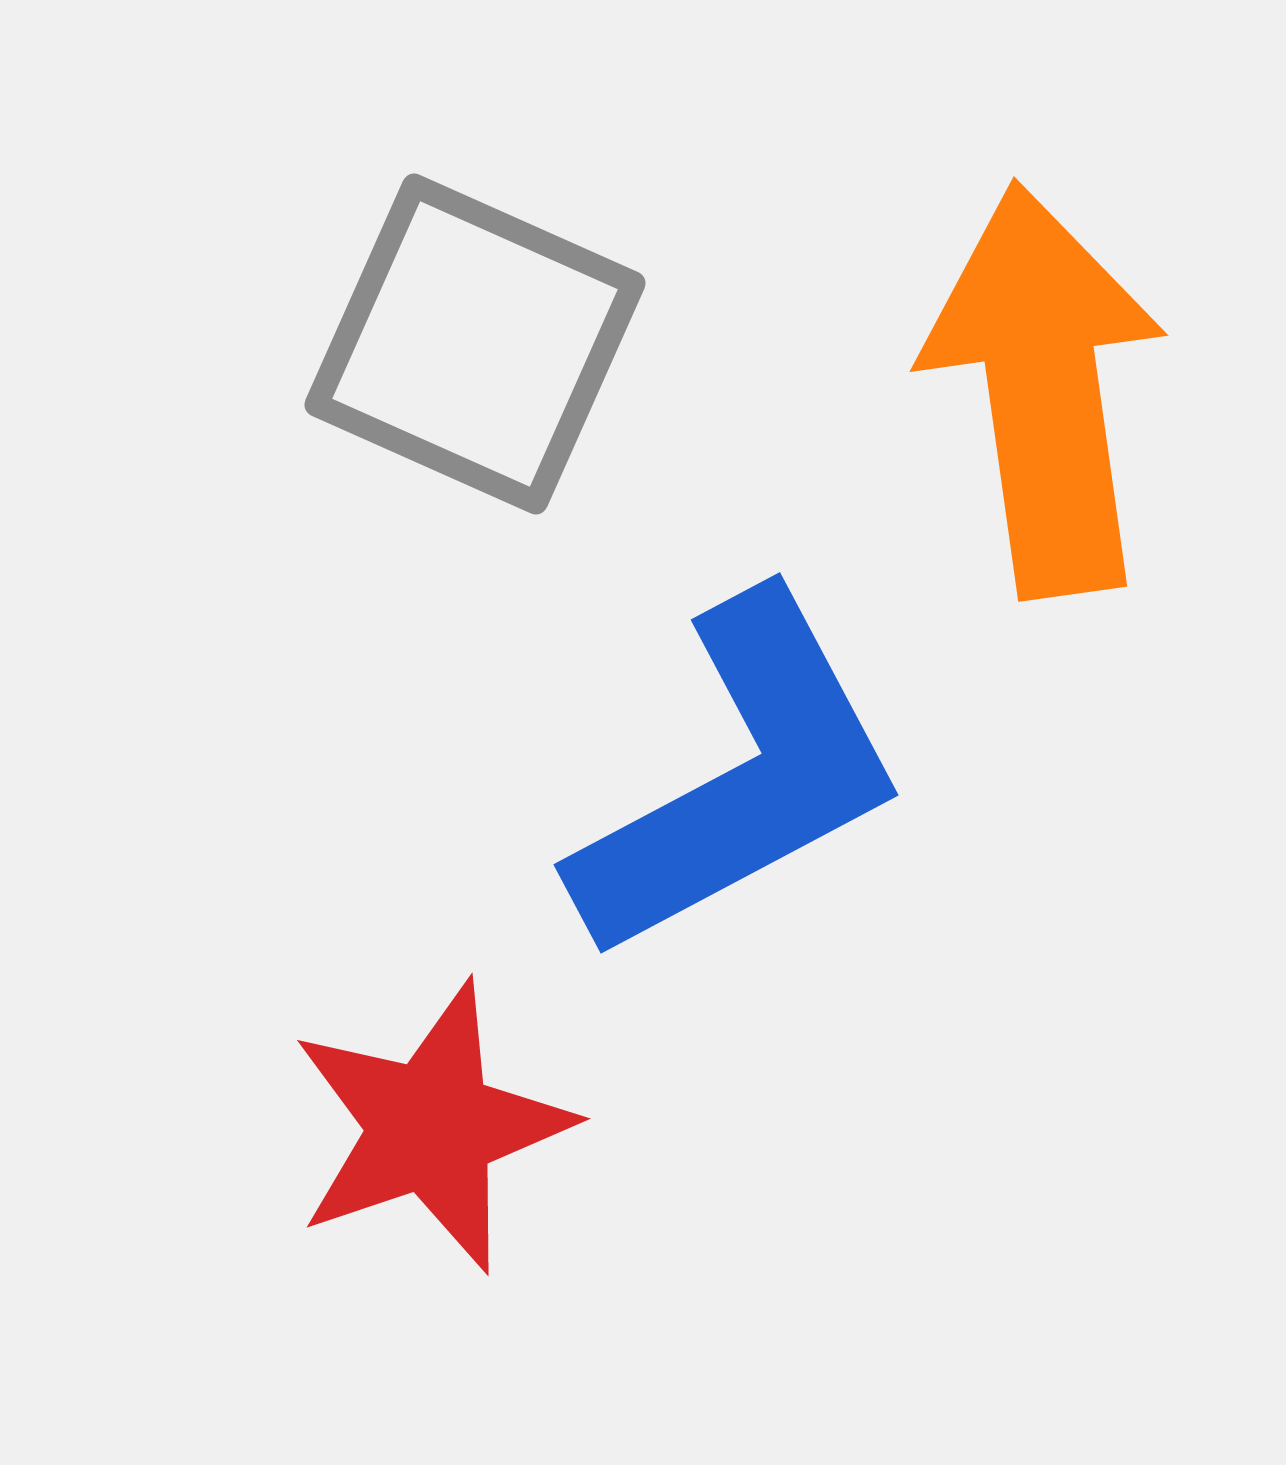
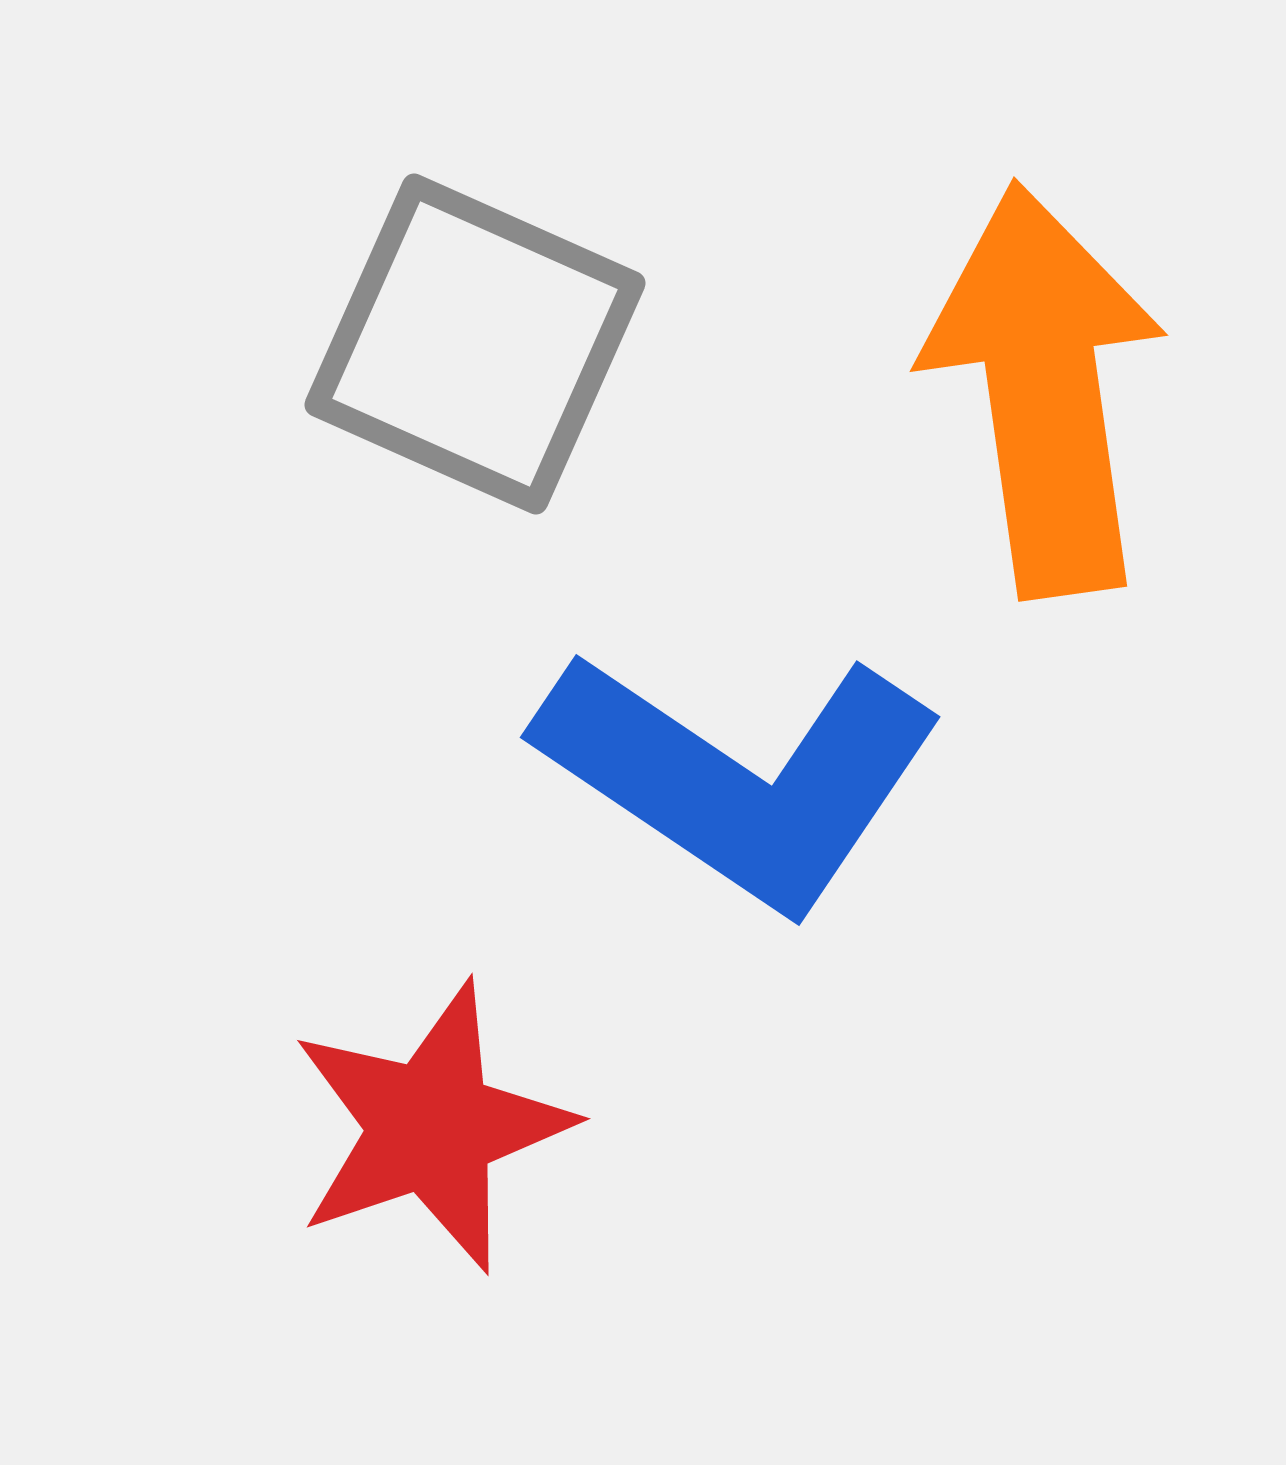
blue L-shape: rotated 62 degrees clockwise
